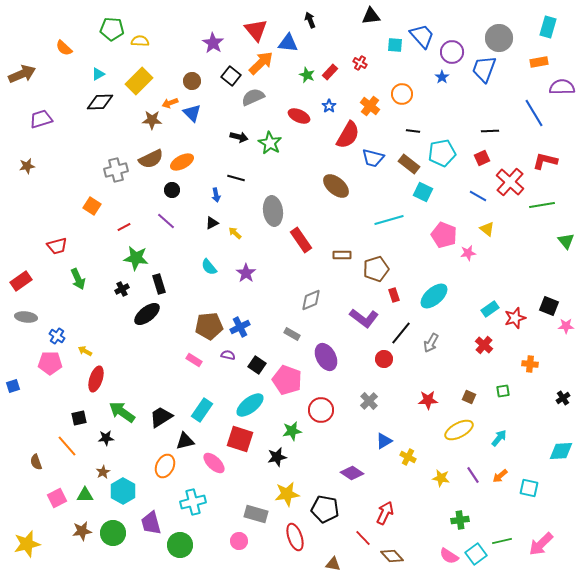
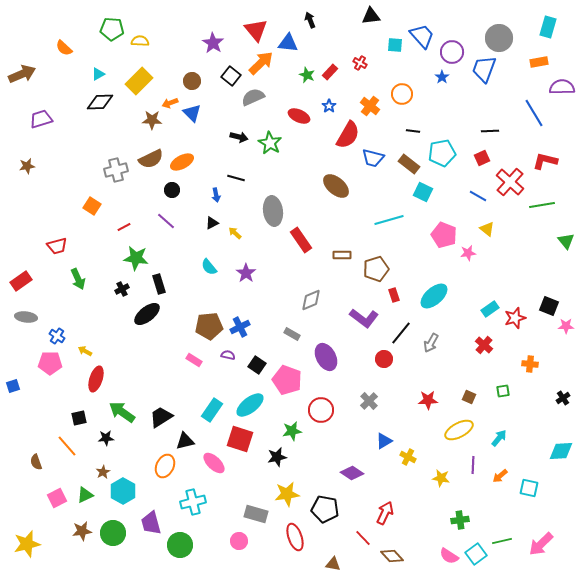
cyan rectangle at (202, 410): moved 10 px right
purple line at (473, 475): moved 10 px up; rotated 36 degrees clockwise
green triangle at (85, 495): rotated 24 degrees counterclockwise
